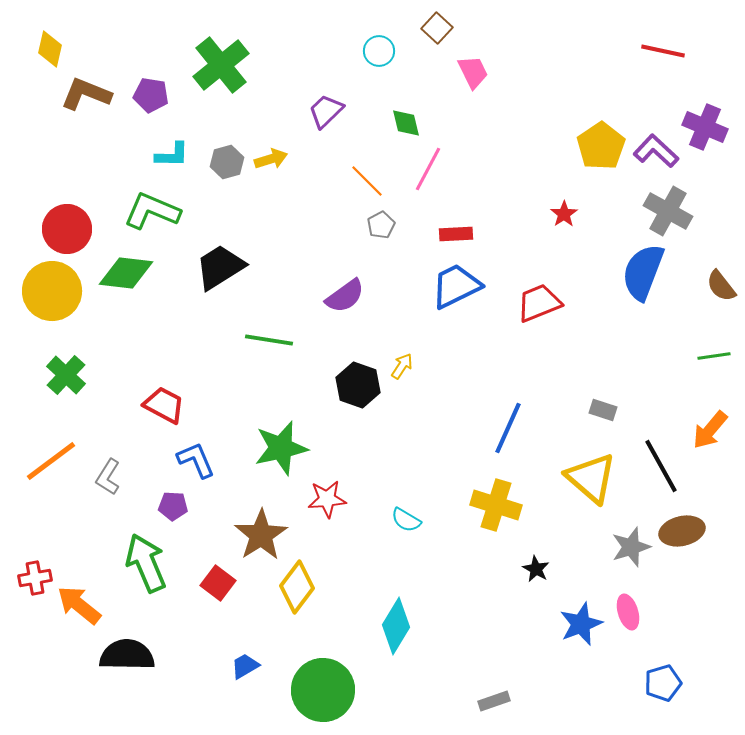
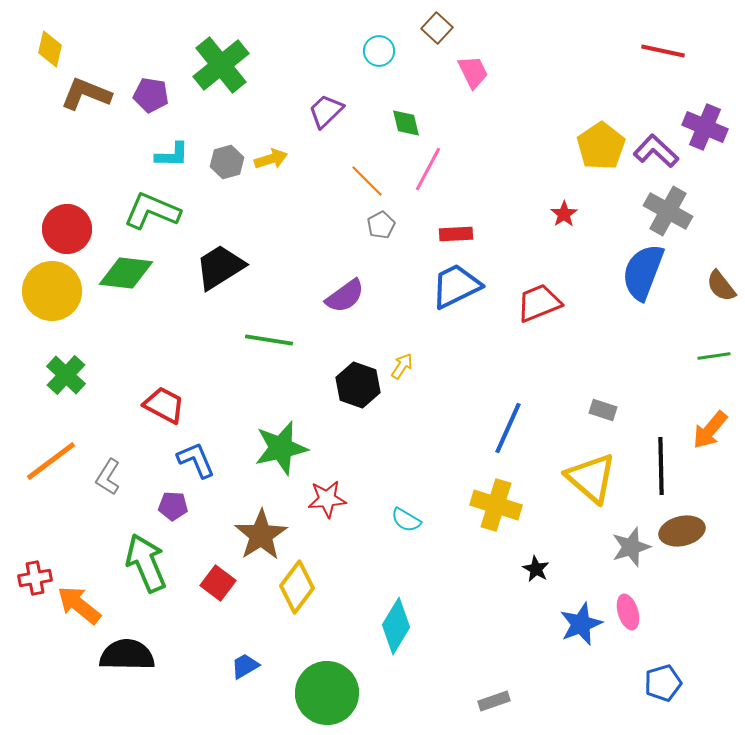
black line at (661, 466): rotated 28 degrees clockwise
green circle at (323, 690): moved 4 px right, 3 px down
